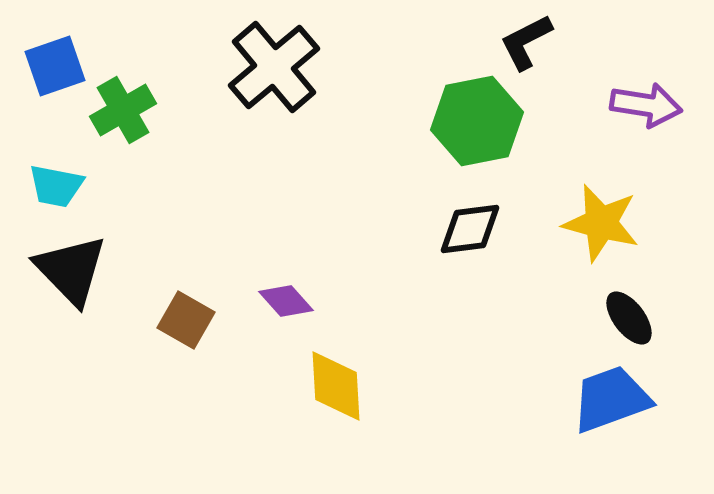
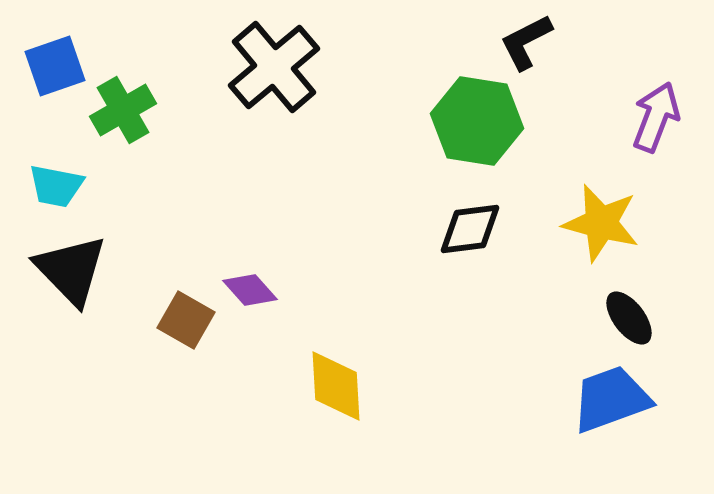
purple arrow: moved 10 px right, 12 px down; rotated 78 degrees counterclockwise
green hexagon: rotated 20 degrees clockwise
purple diamond: moved 36 px left, 11 px up
